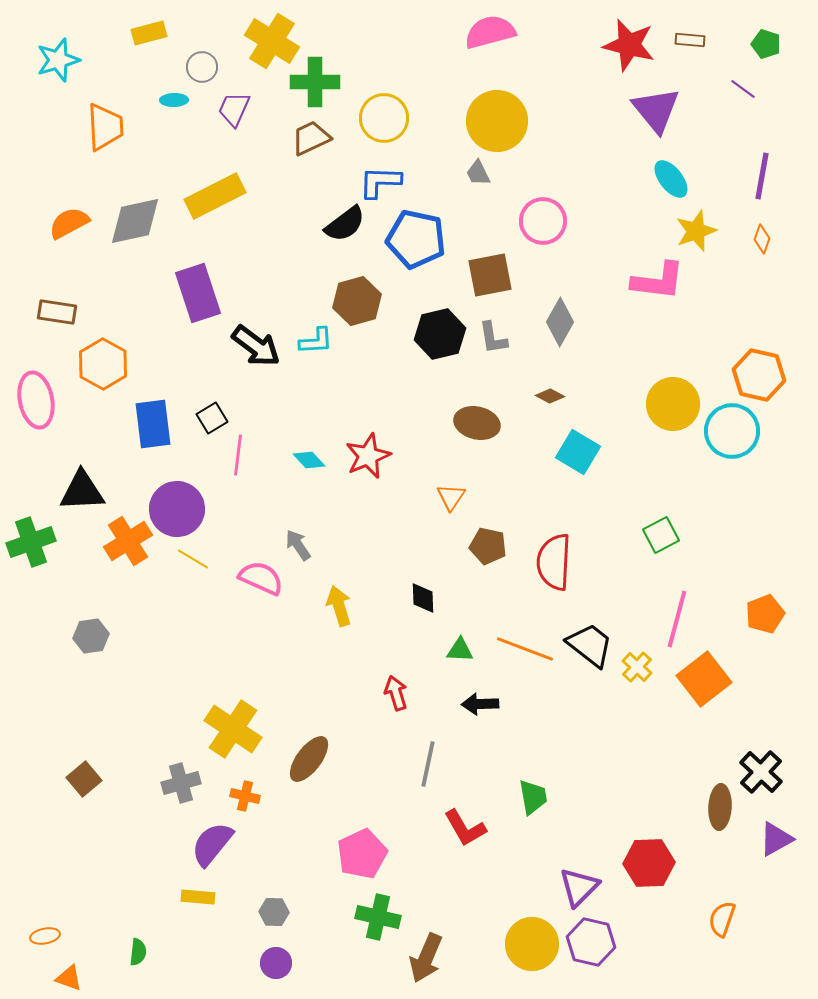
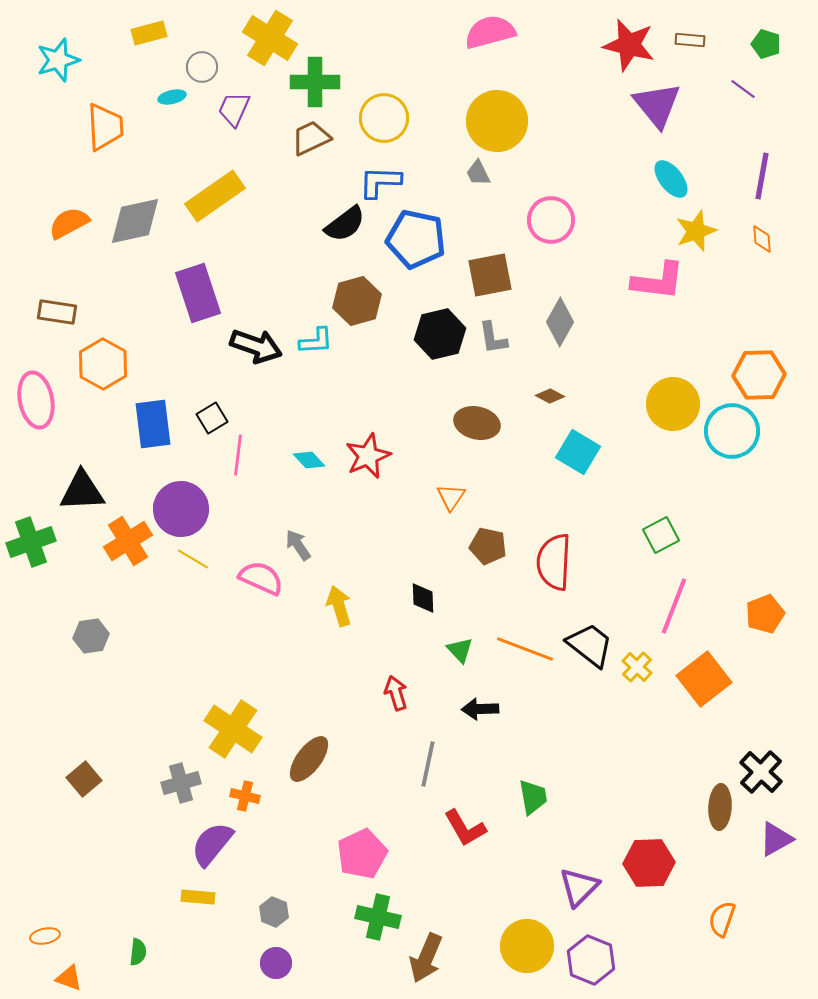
yellow cross at (272, 41): moved 2 px left, 3 px up
cyan ellipse at (174, 100): moved 2 px left, 3 px up; rotated 12 degrees counterclockwise
purple triangle at (656, 110): moved 1 px right, 5 px up
yellow rectangle at (215, 196): rotated 8 degrees counterclockwise
pink circle at (543, 221): moved 8 px right, 1 px up
orange diamond at (762, 239): rotated 24 degrees counterclockwise
black arrow at (256, 346): rotated 18 degrees counterclockwise
orange hexagon at (759, 375): rotated 15 degrees counterclockwise
purple circle at (177, 509): moved 4 px right
pink line at (677, 619): moved 3 px left, 13 px up; rotated 6 degrees clockwise
green triangle at (460, 650): rotated 44 degrees clockwise
black arrow at (480, 704): moved 5 px down
gray hexagon at (274, 912): rotated 20 degrees clockwise
purple hexagon at (591, 942): moved 18 px down; rotated 9 degrees clockwise
yellow circle at (532, 944): moved 5 px left, 2 px down
